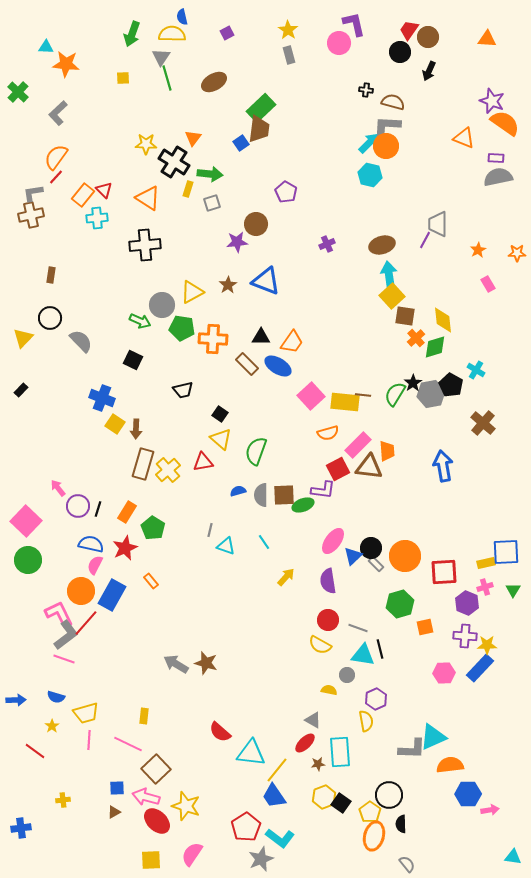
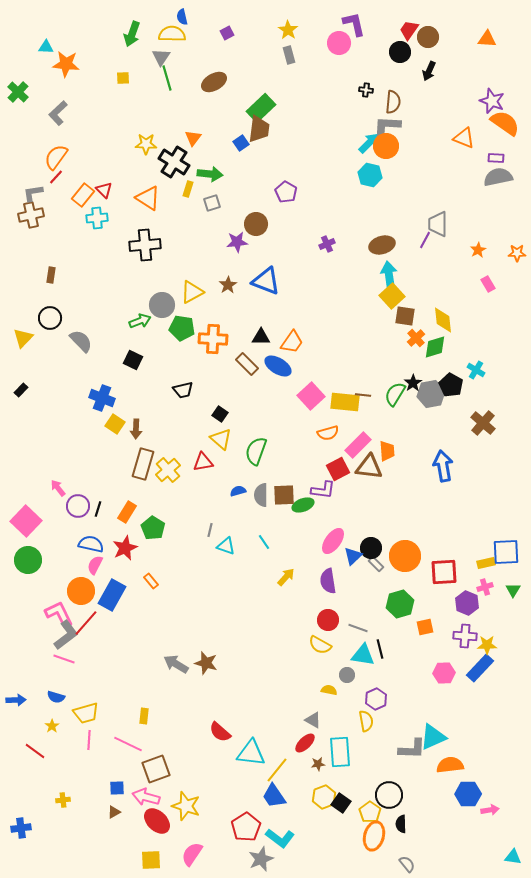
brown semicircle at (393, 102): rotated 80 degrees clockwise
green arrow at (140, 321): rotated 45 degrees counterclockwise
brown square at (156, 769): rotated 24 degrees clockwise
